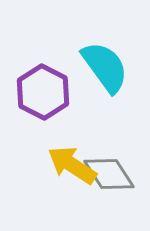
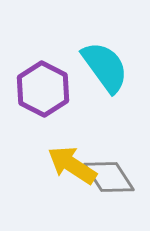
purple hexagon: moved 3 px up
gray diamond: moved 3 px down
